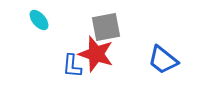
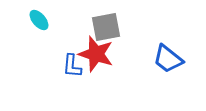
blue trapezoid: moved 5 px right, 1 px up
